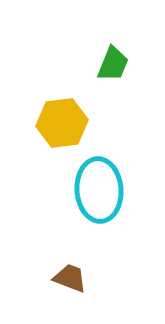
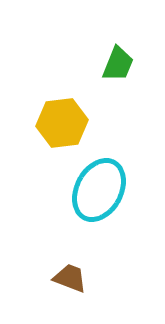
green trapezoid: moved 5 px right
cyan ellipse: rotated 32 degrees clockwise
